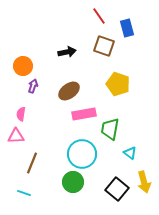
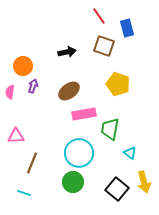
pink semicircle: moved 11 px left, 22 px up
cyan circle: moved 3 px left, 1 px up
